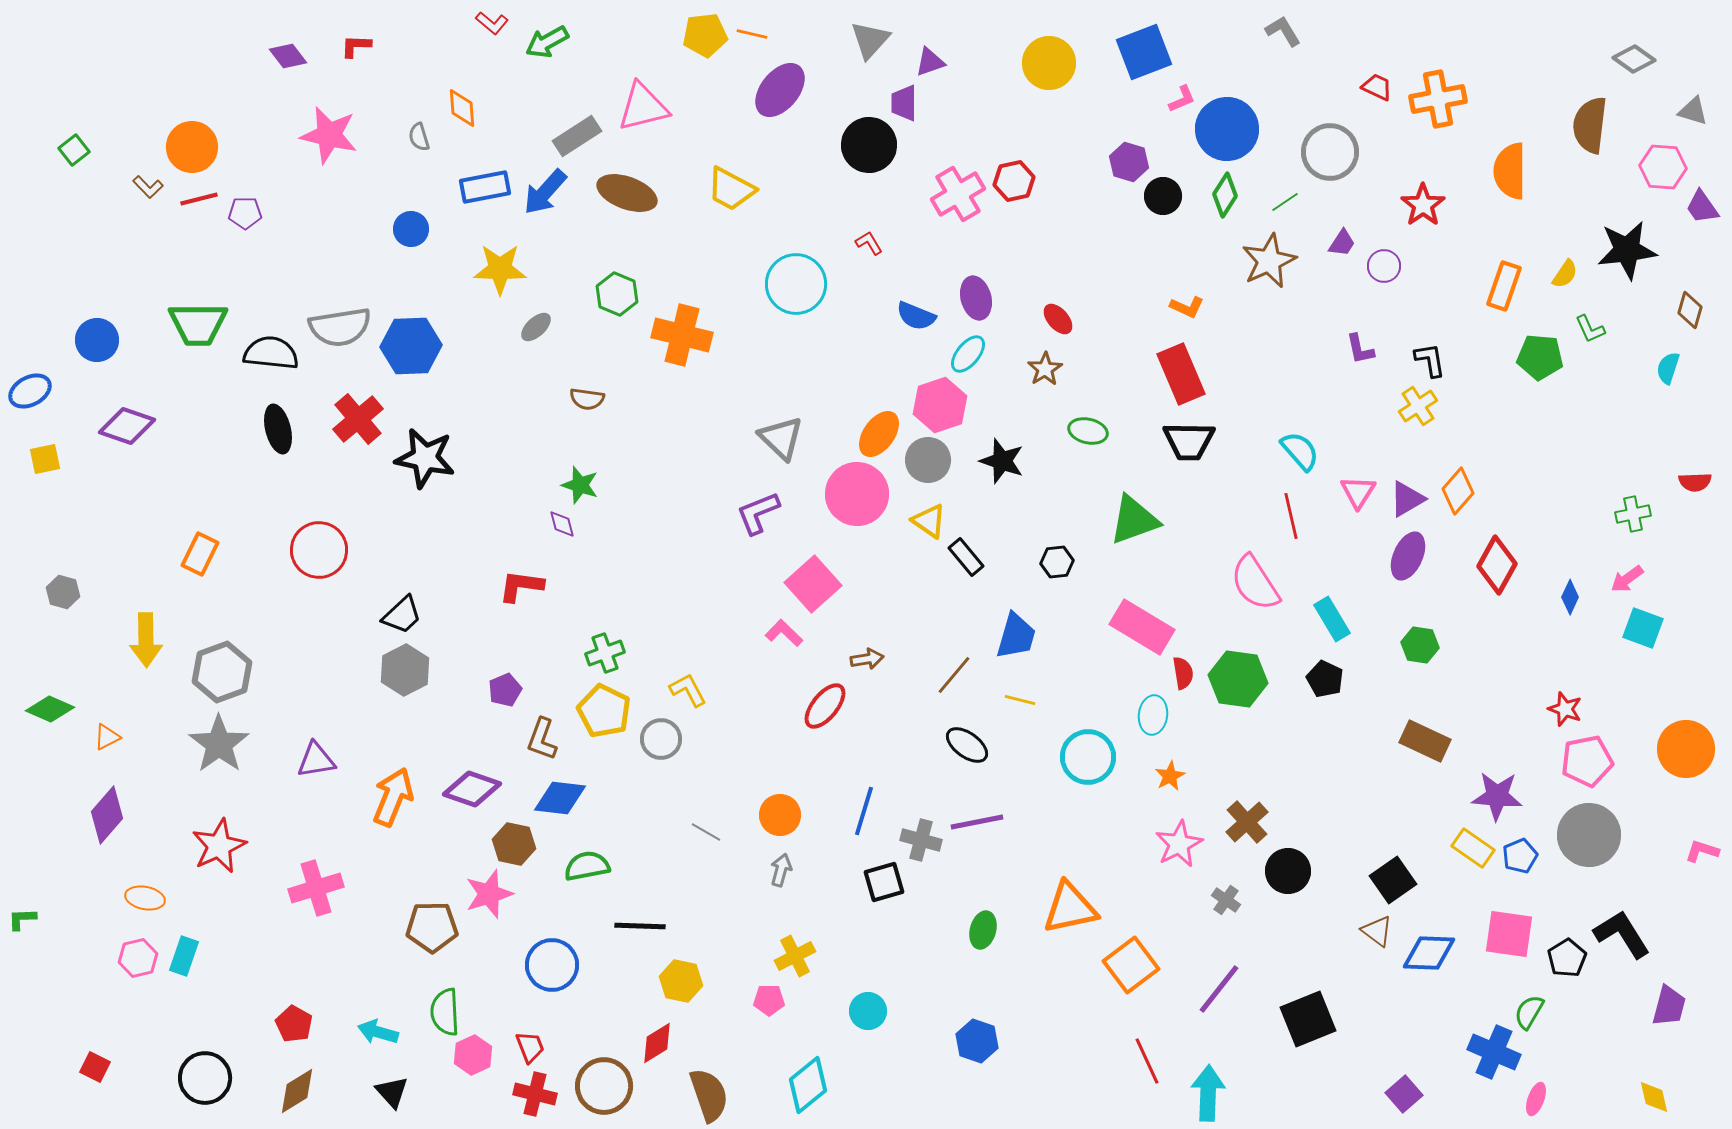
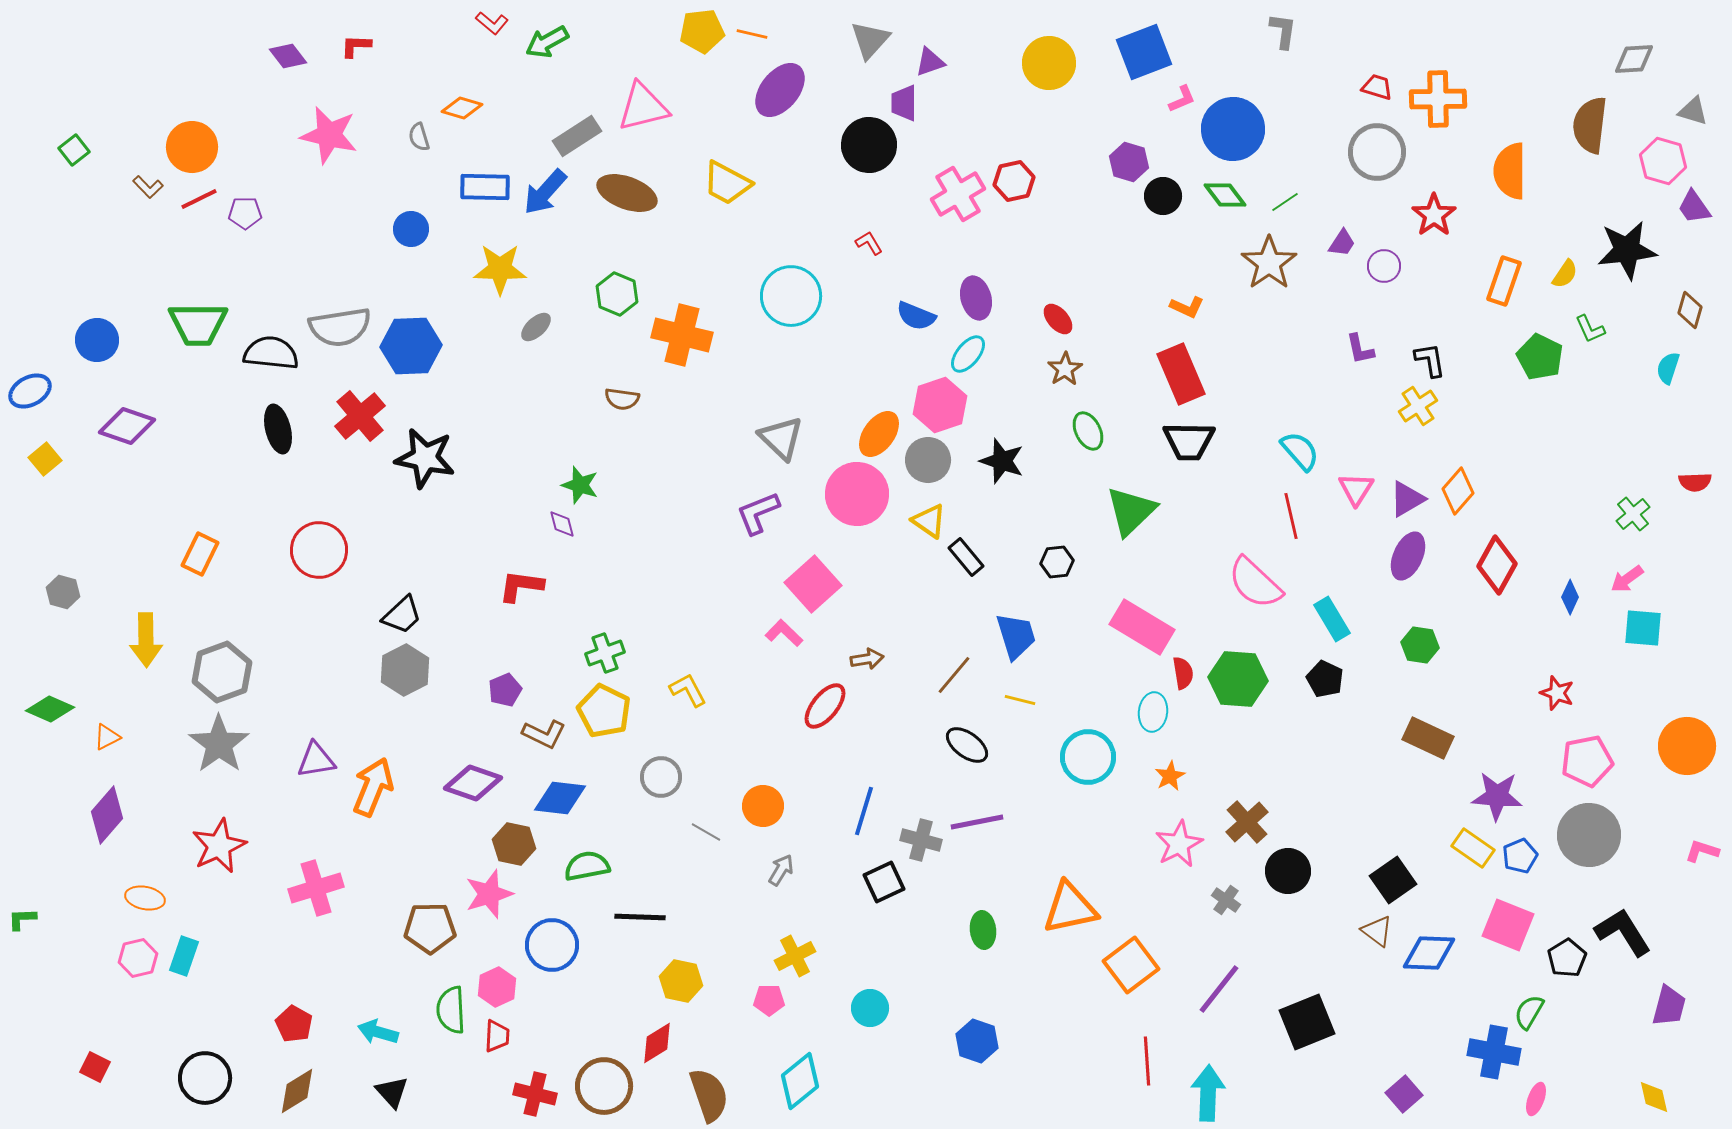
gray L-shape at (1283, 31): rotated 39 degrees clockwise
yellow pentagon at (705, 35): moved 3 px left, 4 px up
gray diamond at (1634, 59): rotated 39 degrees counterclockwise
red trapezoid at (1377, 87): rotated 8 degrees counterclockwise
orange cross at (1438, 99): rotated 10 degrees clockwise
orange diamond at (462, 108): rotated 69 degrees counterclockwise
blue circle at (1227, 129): moved 6 px right
gray circle at (1330, 152): moved 47 px right
pink hexagon at (1663, 167): moved 6 px up; rotated 12 degrees clockwise
blue rectangle at (485, 187): rotated 12 degrees clockwise
yellow trapezoid at (731, 189): moved 4 px left, 6 px up
green diamond at (1225, 195): rotated 69 degrees counterclockwise
red line at (199, 199): rotated 12 degrees counterclockwise
red star at (1423, 205): moved 11 px right, 10 px down
purple trapezoid at (1702, 207): moved 8 px left
brown star at (1269, 261): moved 2 px down; rotated 10 degrees counterclockwise
cyan circle at (796, 284): moved 5 px left, 12 px down
orange rectangle at (1504, 286): moved 5 px up
green pentagon at (1540, 357): rotated 21 degrees clockwise
brown star at (1045, 369): moved 20 px right
brown semicircle at (587, 399): moved 35 px right
red cross at (358, 419): moved 2 px right, 3 px up
green ellipse at (1088, 431): rotated 51 degrees clockwise
yellow square at (45, 459): rotated 28 degrees counterclockwise
pink triangle at (1358, 492): moved 2 px left, 3 px up
green cross at (1633, 514): rotated 28 degrees counterclockwise
green triangle at (1134, 520): moved 3 px left, 9 px up; rotated 24 degrees counterclockwise
pink semicircle at (1255, 583): rotated 14 degrees counterclockwise
cyan square at (1643, 628): rotated 15 degrees counterclockwise
blue trapezoid at (1016, 636): rotated 33 degrees counterclockwise
green hexagon at (1238, 679): rotated 4 degrees counterclockwise
red star at (1565, 709): moved 8 px left, 16 px up
cyan ellipse at (1153, 715): moved 3 px up
brown L-shape at (542, 739): moved 2 px right, 5 px up; rotated 84 degrees counterclockwise
gray circle at (661, 739): moved 38 px down
brown rectangle at (1425, 741): moved 3 px right, 3 px up
orange circle at (1686, 749): moved 1 px right, 3 px up
purple diamond at (472, 789): moved 1 px right, 6 px up
orange arrow at (393, 797): moved 20 px left, 10 px up
orange circle at (780, 815): moved 17 px left, 9 px up
gray arrow at (781, 870): rotated 16 degrees clockwise
black square at (884, 882): rotated 9 degrees counterclockwise
black line at (640, 926): moved 9 px up
brown pentagon at (432, 927): moved 2 px left, 1 px down
green ellipse at (983, 930): rotated 21 degrees counterclockwise
pink square at (1509, 934): moved 1 px left, 9 px up; rotated 14 degrees clockwise
black L-shape at (1622, 934): moved 1 px right, 2 px up
blue circle at (552, 965): moved 20 px up
cyan circle at (868, 1011): moved 2 px right, 3 px up
green semicircle at (445, 1012): moved 6 px right, 2 px up
black square at (1308, 1019): moved 1 px left, 3 px down
red trapezoid at (530, 1047): moved 33 px left, 11 px up; rotated 24 degrees clockwise
blue cross at (1494, 1052): rotated 12 degrees counterclockwise
pink hexagon at (473, 1055): moved 24 px right, 68 px up
red line at (1147, 1061): rotated 21 degrees clockwise
cyan diamond at (808, 1085): moved 8 px left, 4 px up
